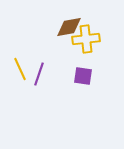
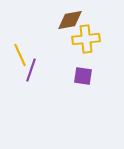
brown diamond: moved 1 px right, 7 px up
yellow line: moved 14 px up
purple line: moved 8 px left, 4 px up
